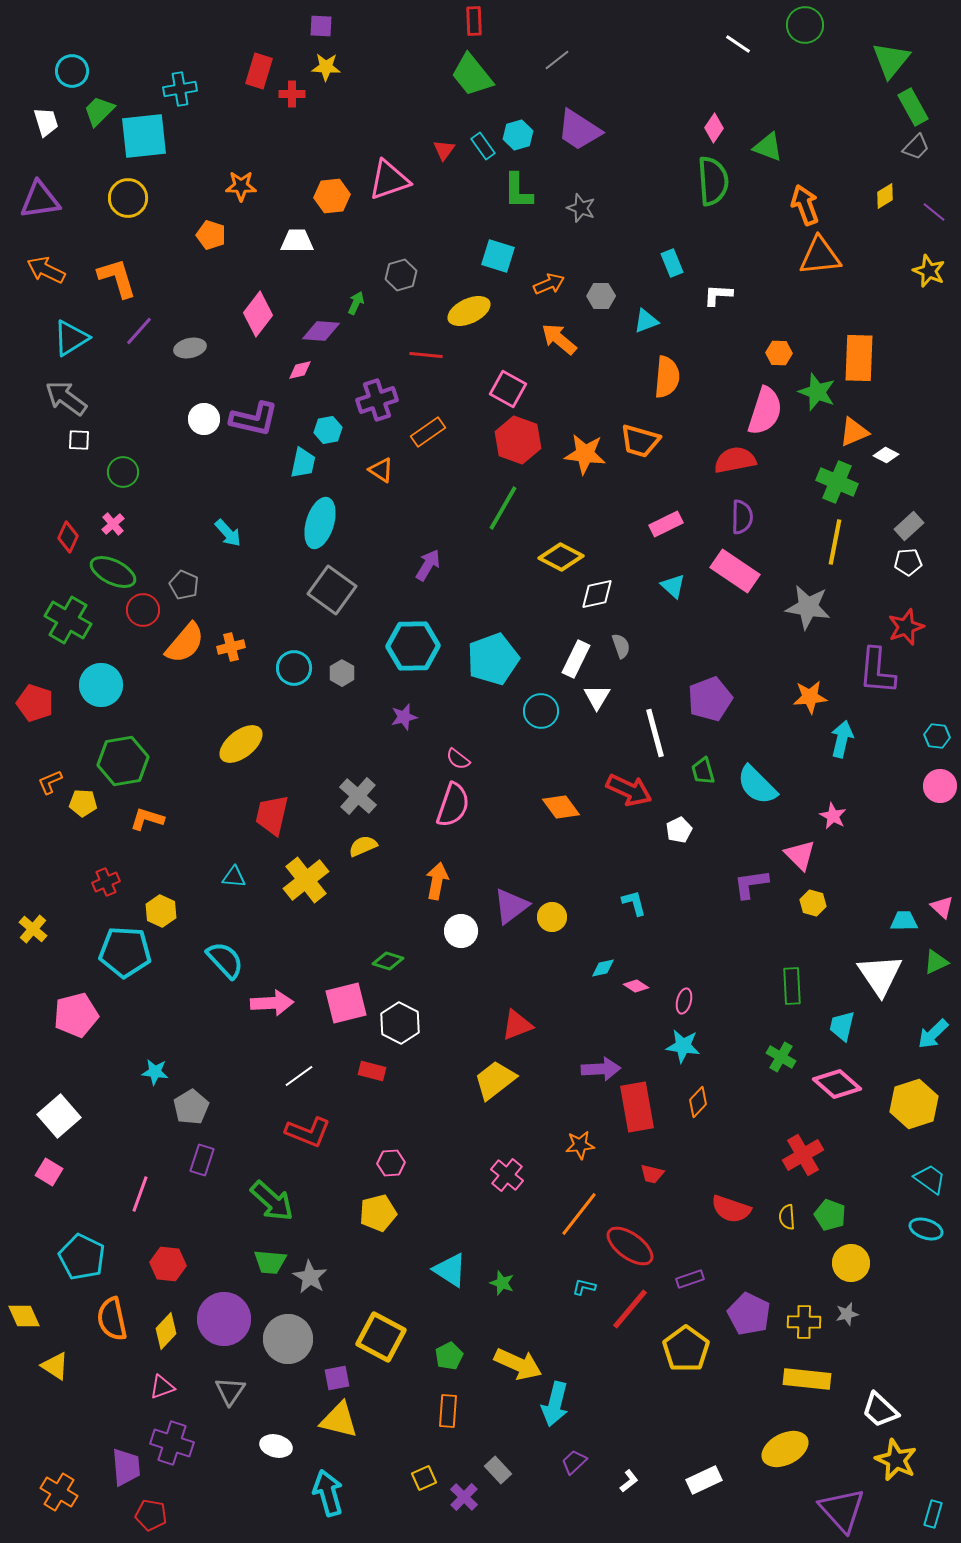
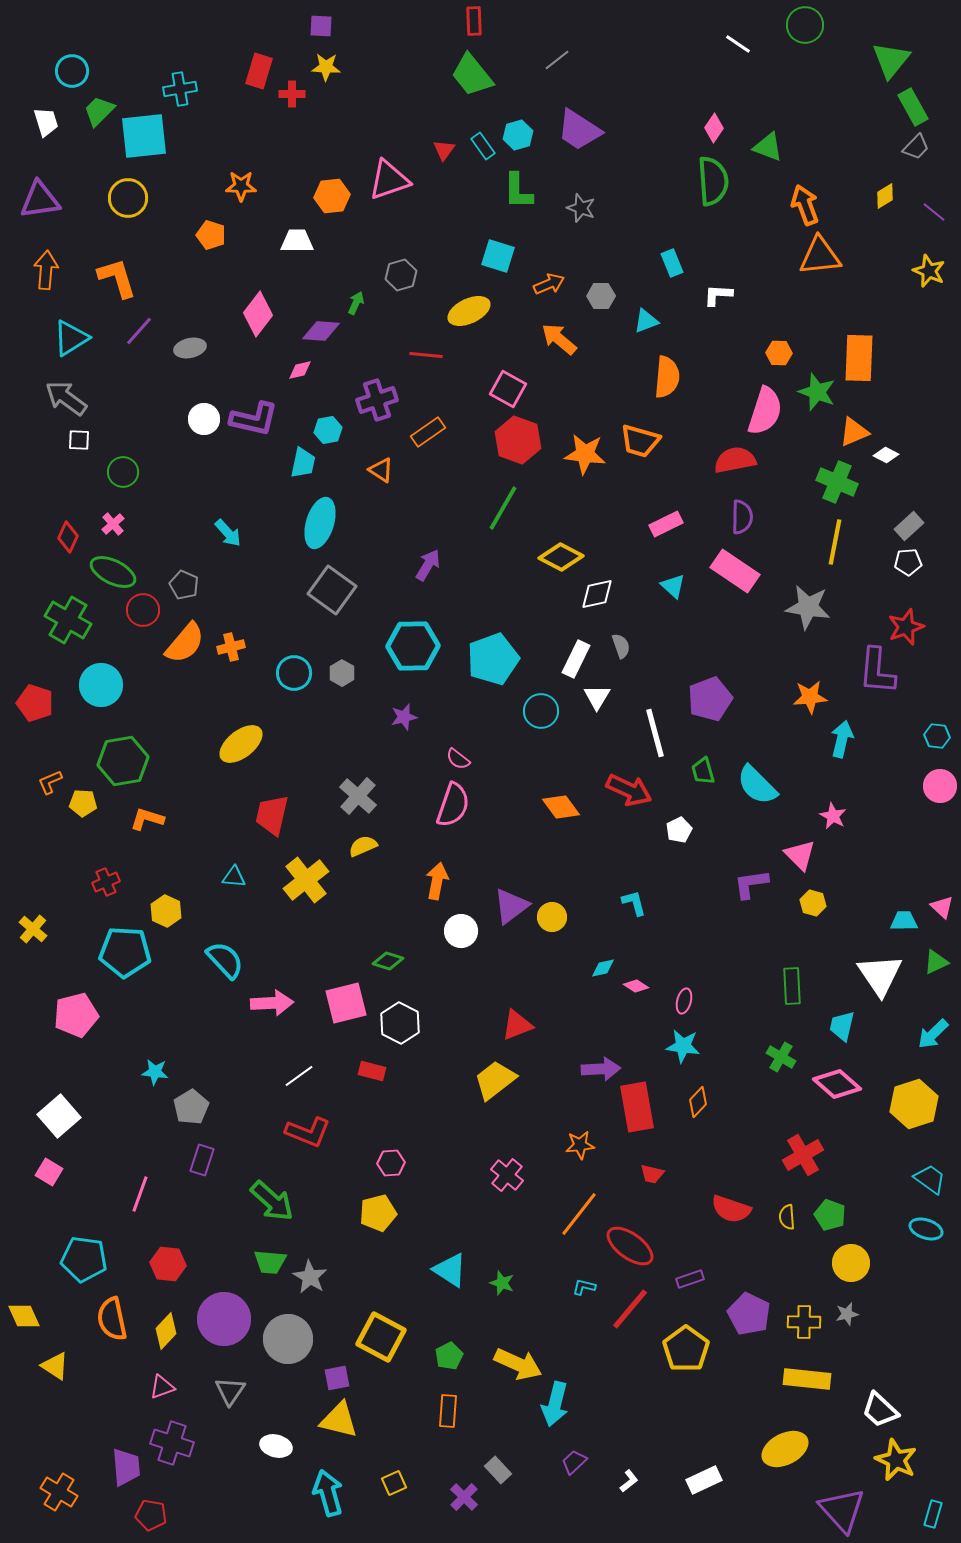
orange arrow at (46, 270): rotated 69 degrees clockwise
cyan circle at (294, 668): moved 5 px down
yellow hexagon at (161, 911): moved 5 px right
cyan pentagon at (82, 1257): moved 2 px right, 2 px down; rotated 18 degrees counterclockwise
yellow square at (424, 1478): moved 30 px left, 5 px down
